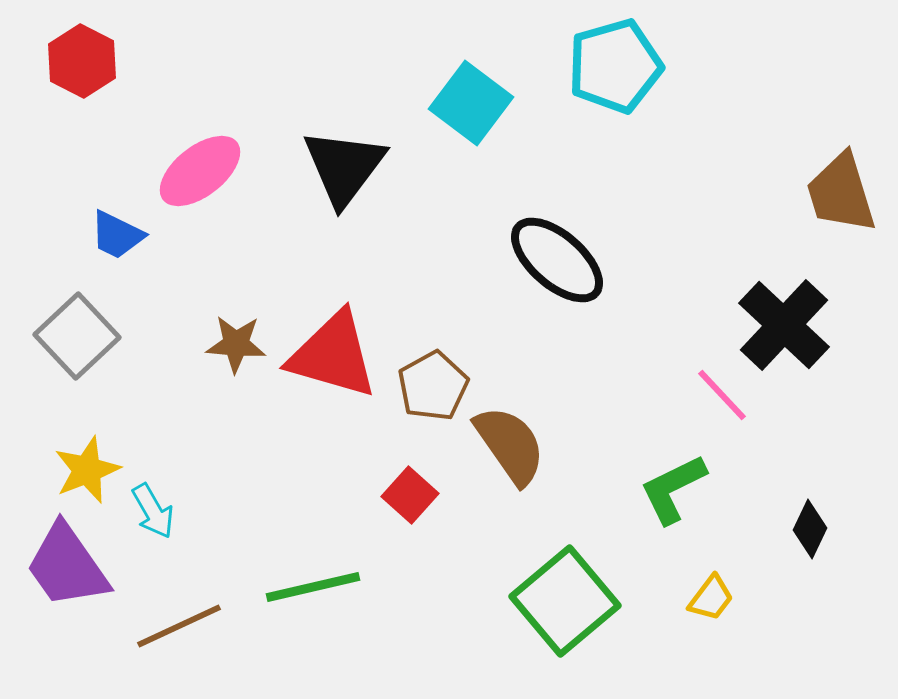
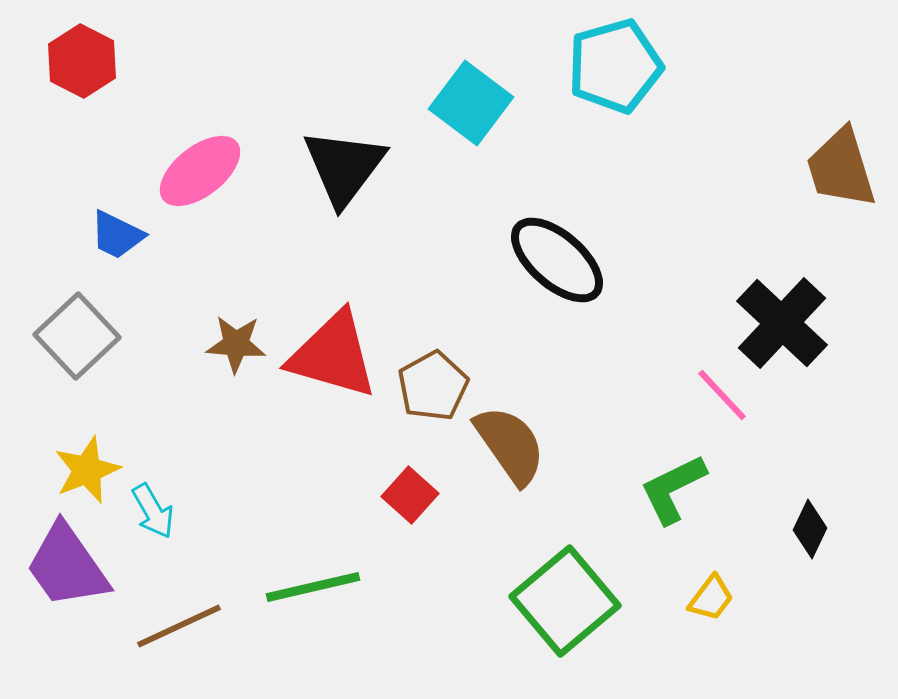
brown trapezoid: moved 25 px up
black cross: moved 2 px left, 2 px up
